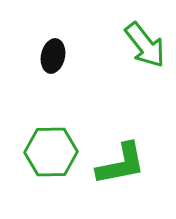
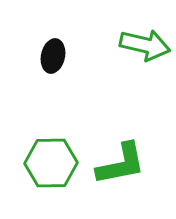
green arrow: rotated 39 degrees counterclockwise
green hexagon: moved 11 px down
